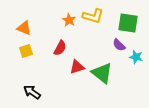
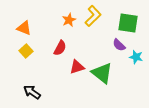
yellow L-shape: rotated 60 degrees counterclockwise
orange star: rotated 16 degrees clockwise
yellow square: rotated 24 degrees counterclockwise
